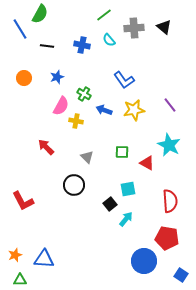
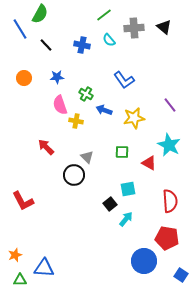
black line: moved 1 px left, 1 px up; rotated 40 degrees clockwise
blue star: rotated 16 degrees clockwise
green cross: moved 2 px right
pink semicircle: moved 1 px left, 1 px up; rotated 132 degrees clockwise
yellow star: moved 8 px down
red triangle: moved 2 px right
black circle: moved 10 px up
blue triangle: moved 9 px down
